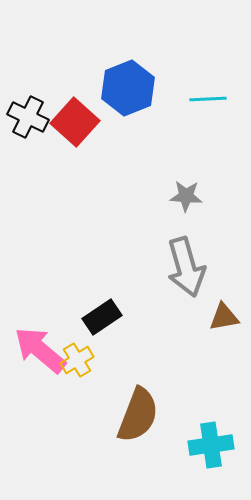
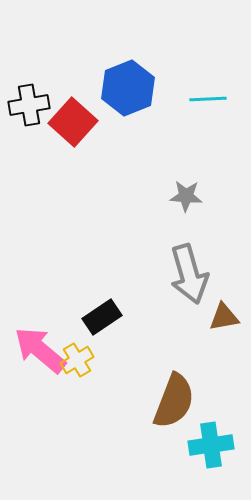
black cross: moved 1 px right, 12 px up; rotated 36 degrees counterclockwise
red square: moved 2 px left
gray arrow: moved 3 px right, 7 px down
brown semicircle: moved 36 px right, 14 px up
